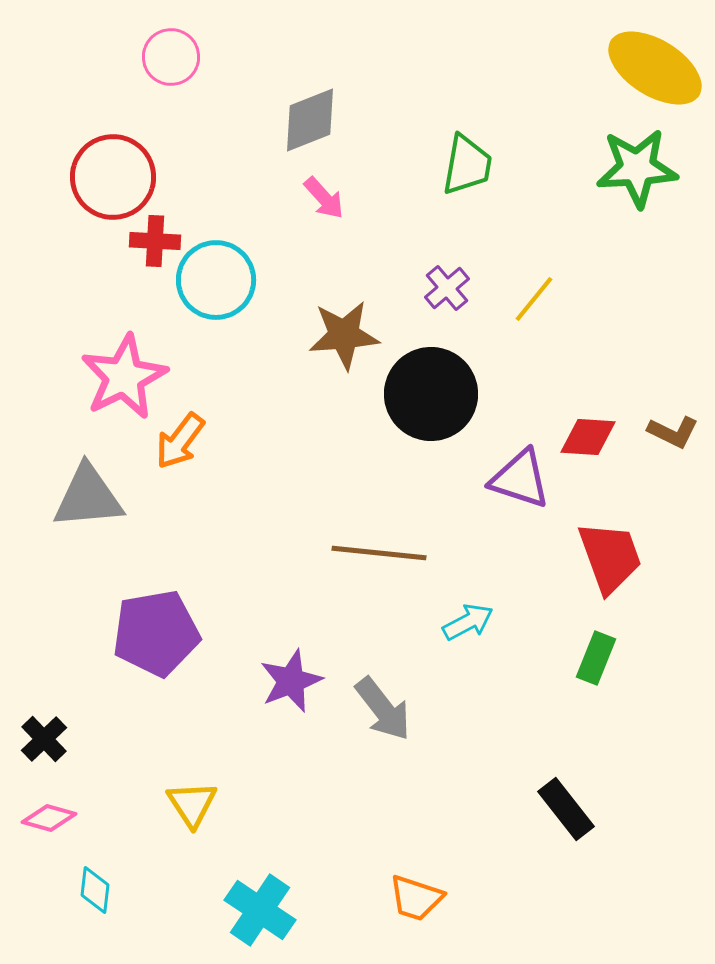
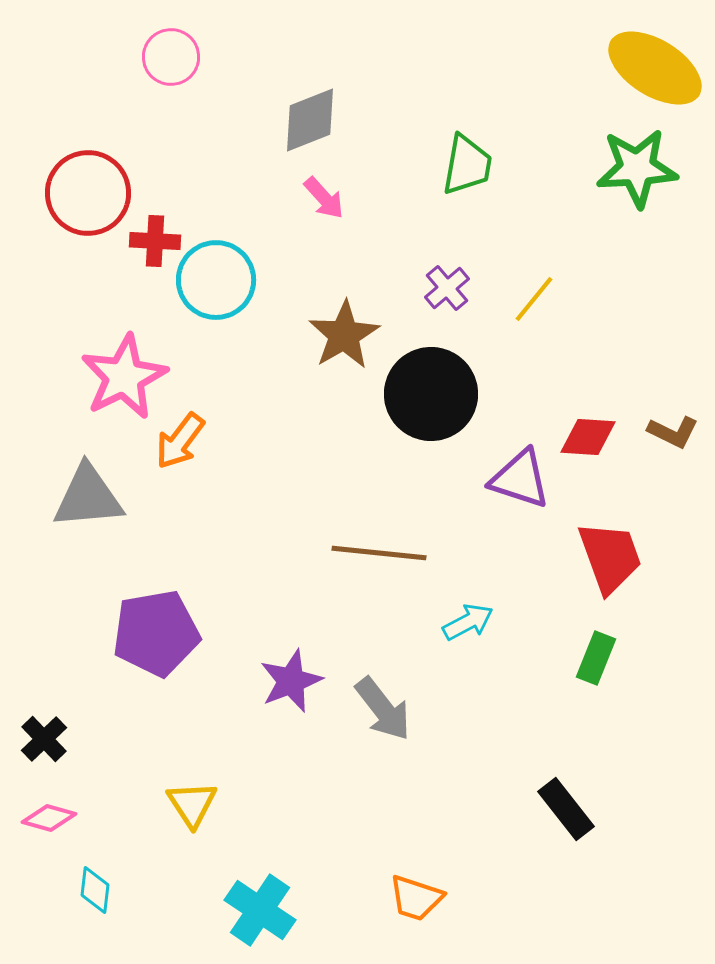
red circle: moved 25 px left, 16 px down
brown star: rotated 26 degrees counterclockwise
